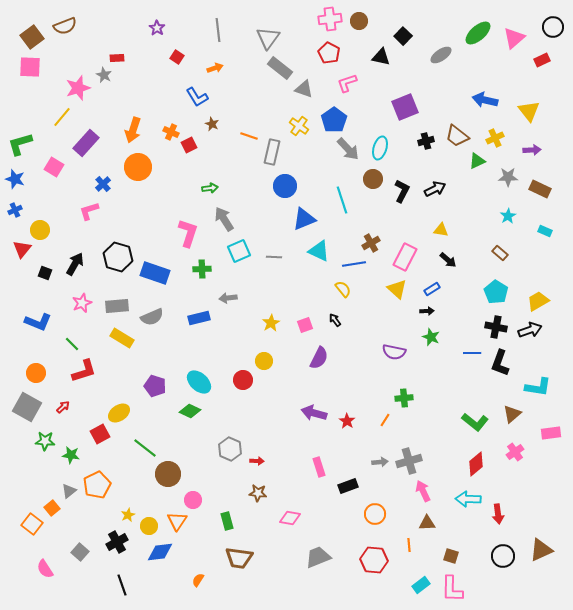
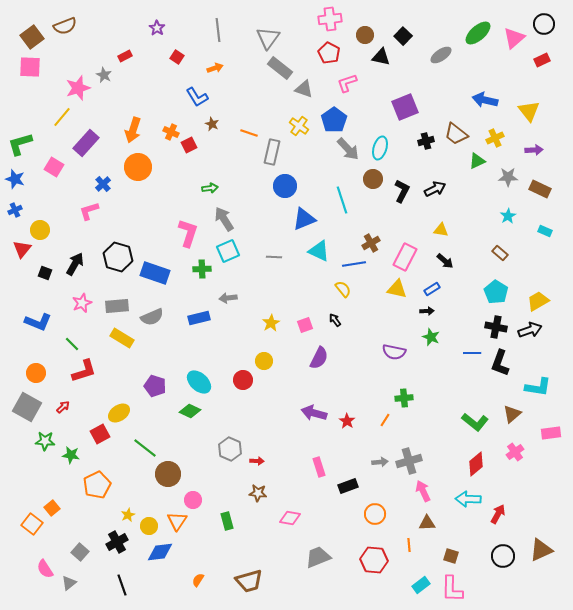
brown circle at (359, 21): moved 6 px right, 14 px down
black circle at (553, 27): moved 9 px left, 3 px up
red rectangle at (117, 58): moved 8 px right, 2 px up; rotated 24 degrees counterclockwise
orange line at (249, 136): moved 3 px up
brown trapezoid at (457, 136): moved 1 px left, 2 px up
purple arrow at (532, 150): moved 2 px right
cyan square at (239, 251): moved 11 px left
black arrow at (448, 260): moved 3 px left, 1 px down
yellow triangle at (397, 289): rotated 30 degrees counterclockwise
gray triangle at (69, 491): moved 92 px down
red arrow at (498, 514): rotated 144 degrees counterclockwise
brown trapezoid at (239, 558): moved 10 px right, 23 px down; rotated 24 degrees counterclockwise
